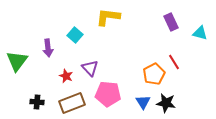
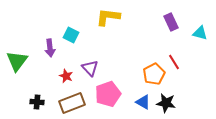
cyan square: moved 4 px left; rotated 14 degrees counterclockwise
purple arrow: moved 2 px right
pink pentagon: rotated 25 degrees counterclockwise
blue triangle: rotated 28 degrees counterclockwise
